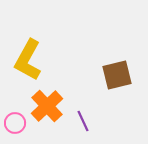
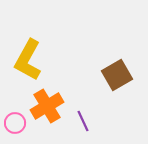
brown square: rotated 16 degrees counterclockwise
orange cross: rotated 12 degrees clockwise
